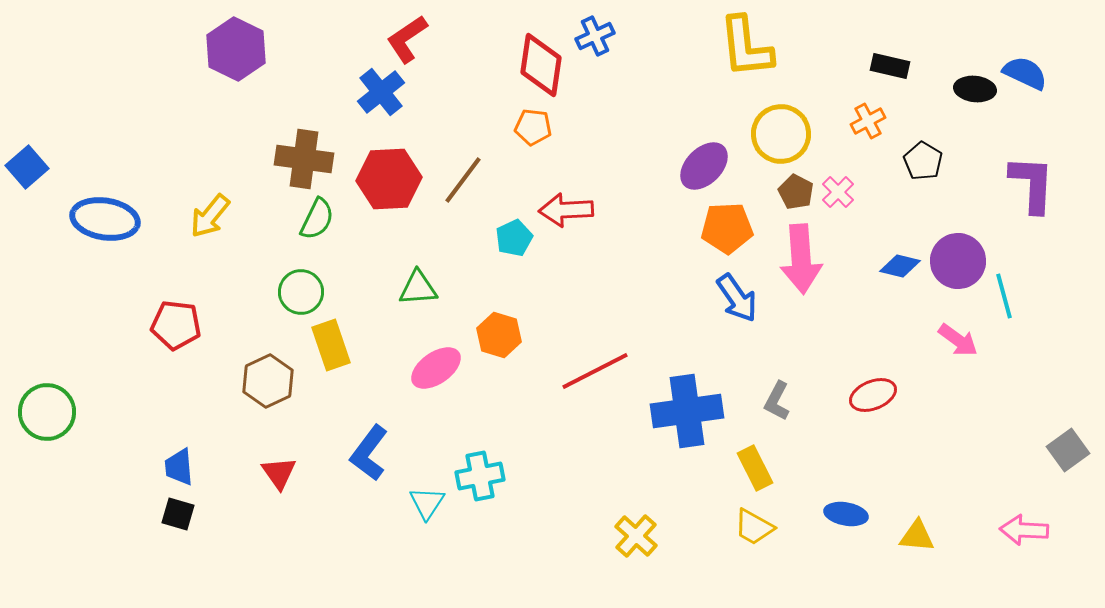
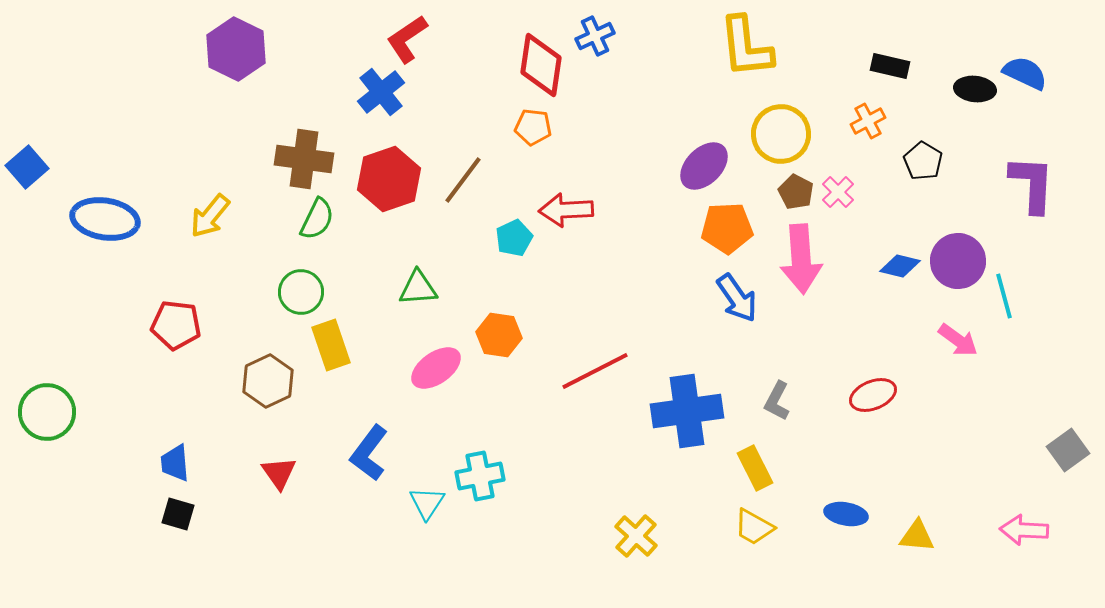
red hexagon at (389, 179): rotated 16 degrees counterclockwise
orange hexagon at (499, 335): rotated 9 degrees counterclockwise
blue trapezoid at (179, 467): moved 4 px left, 4 px up
